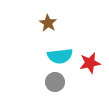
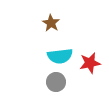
brown star: moved 3 px right
gray circle: moved 1 px right
